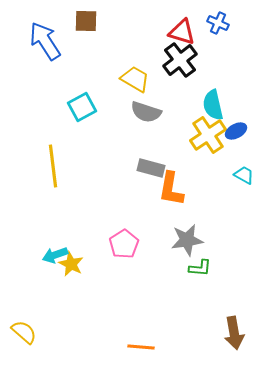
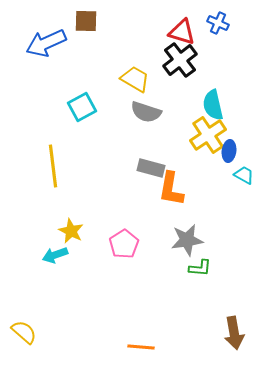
blue arrow: moved 1 px right, 2 px down; rotated 81 degrees counterclockwise
blue ellipse: moved 7 px left, 20 px down; rotated 55 degrees counterclockwise
yellow star: moved 33 px up
